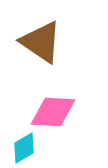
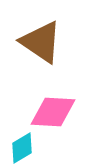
cyan diamond: moved 2 px left
